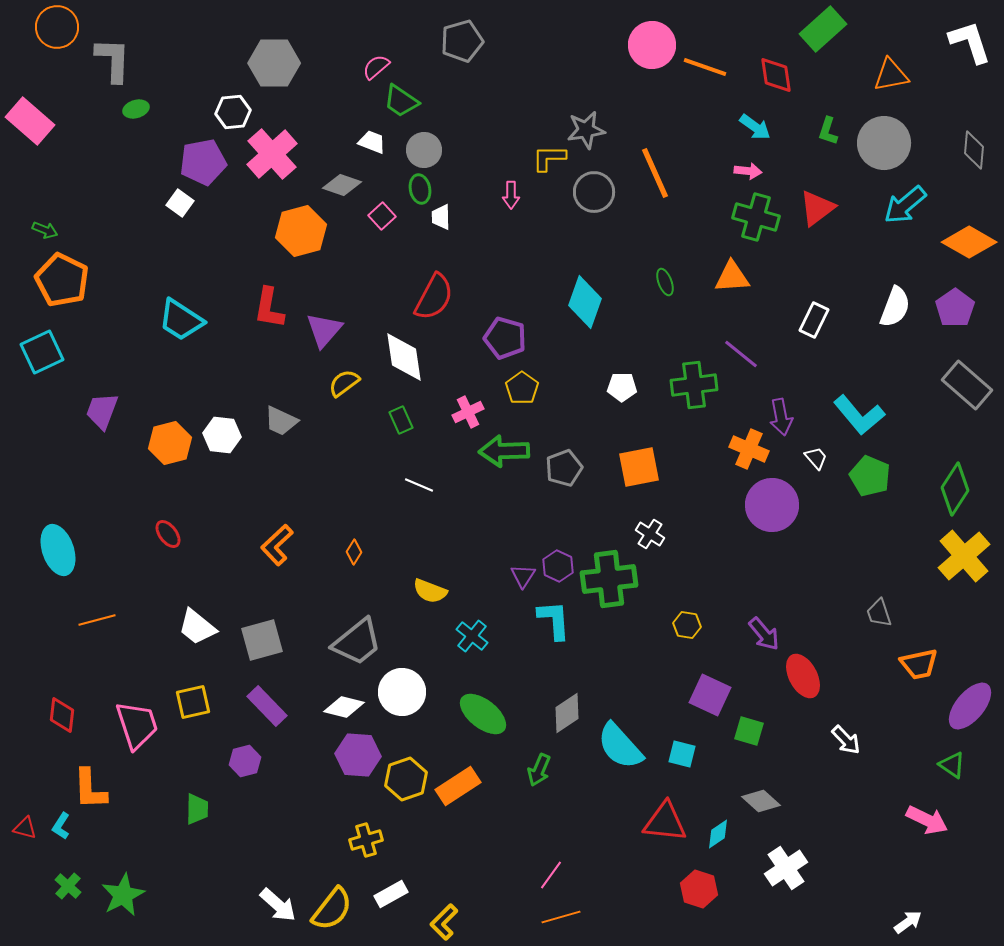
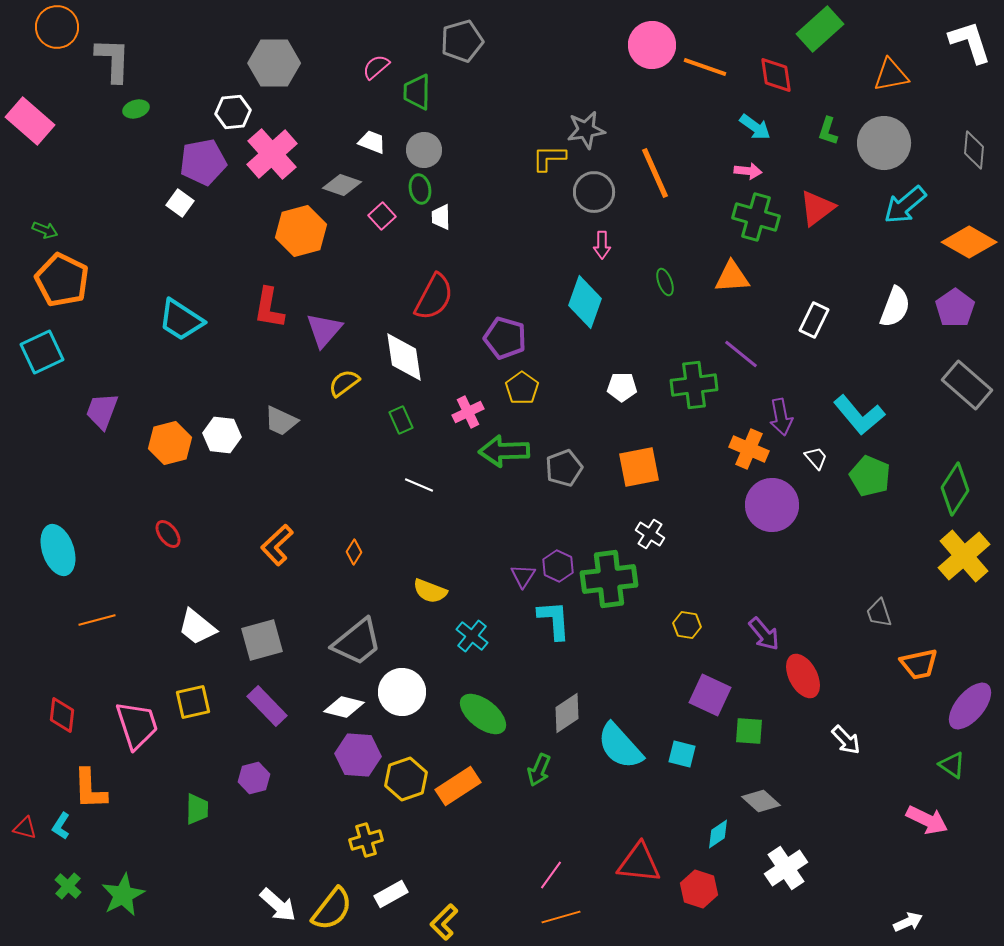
green rectangle at (823, 29): moved 3 px left
green trapezoid at (401, 101): moved 16 px right, 9 px up; rotated 57 degrees clockwise
pink arrow at (511, 195): moved 91 px right, 50 px down
green square at (749, 731): rotated 12 degrees counterclockwise
purple hexagon at (245, 761): moved 9 px right, 17 px down
red triangle at (665, 822): moved 26 px left, 41 px down
white arrow at (908, 922): rotated 12 degrees clockwise
